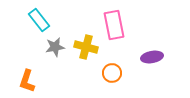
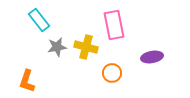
gray star: moved 2 px right
